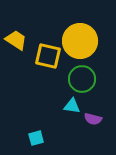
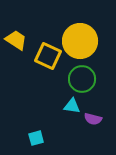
yellow square: rotated 12 degrees clockwise
